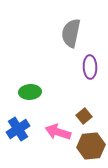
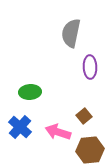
blue cross: moved 2 px right, 2 px up; rotated 15 degrees counterclockwise
brown hexagon: moved 1 px left, 4 px down
